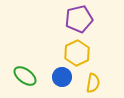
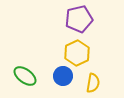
blue circle: moved 1 px right, 1 px up
